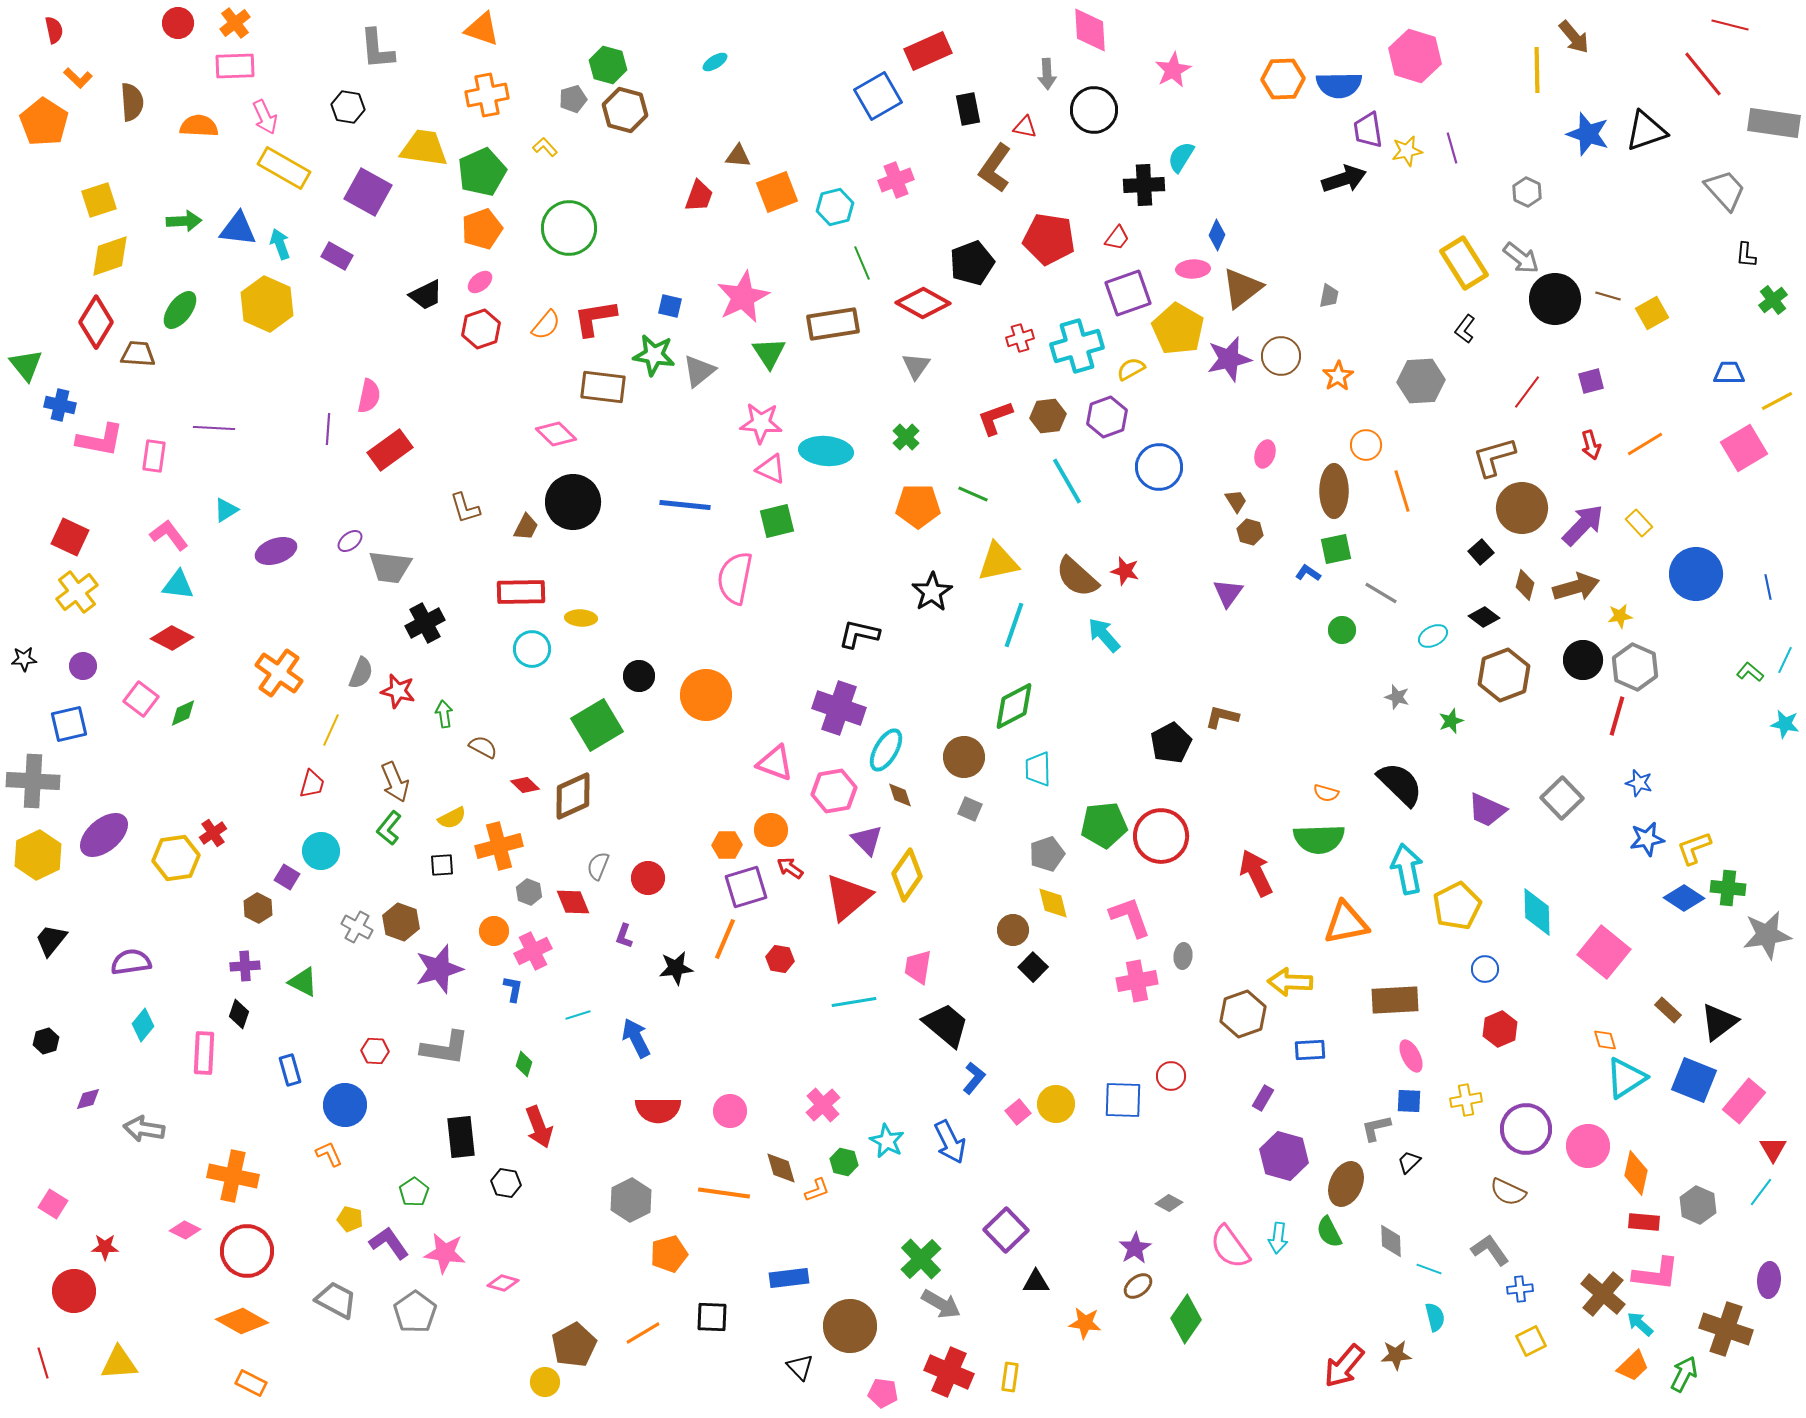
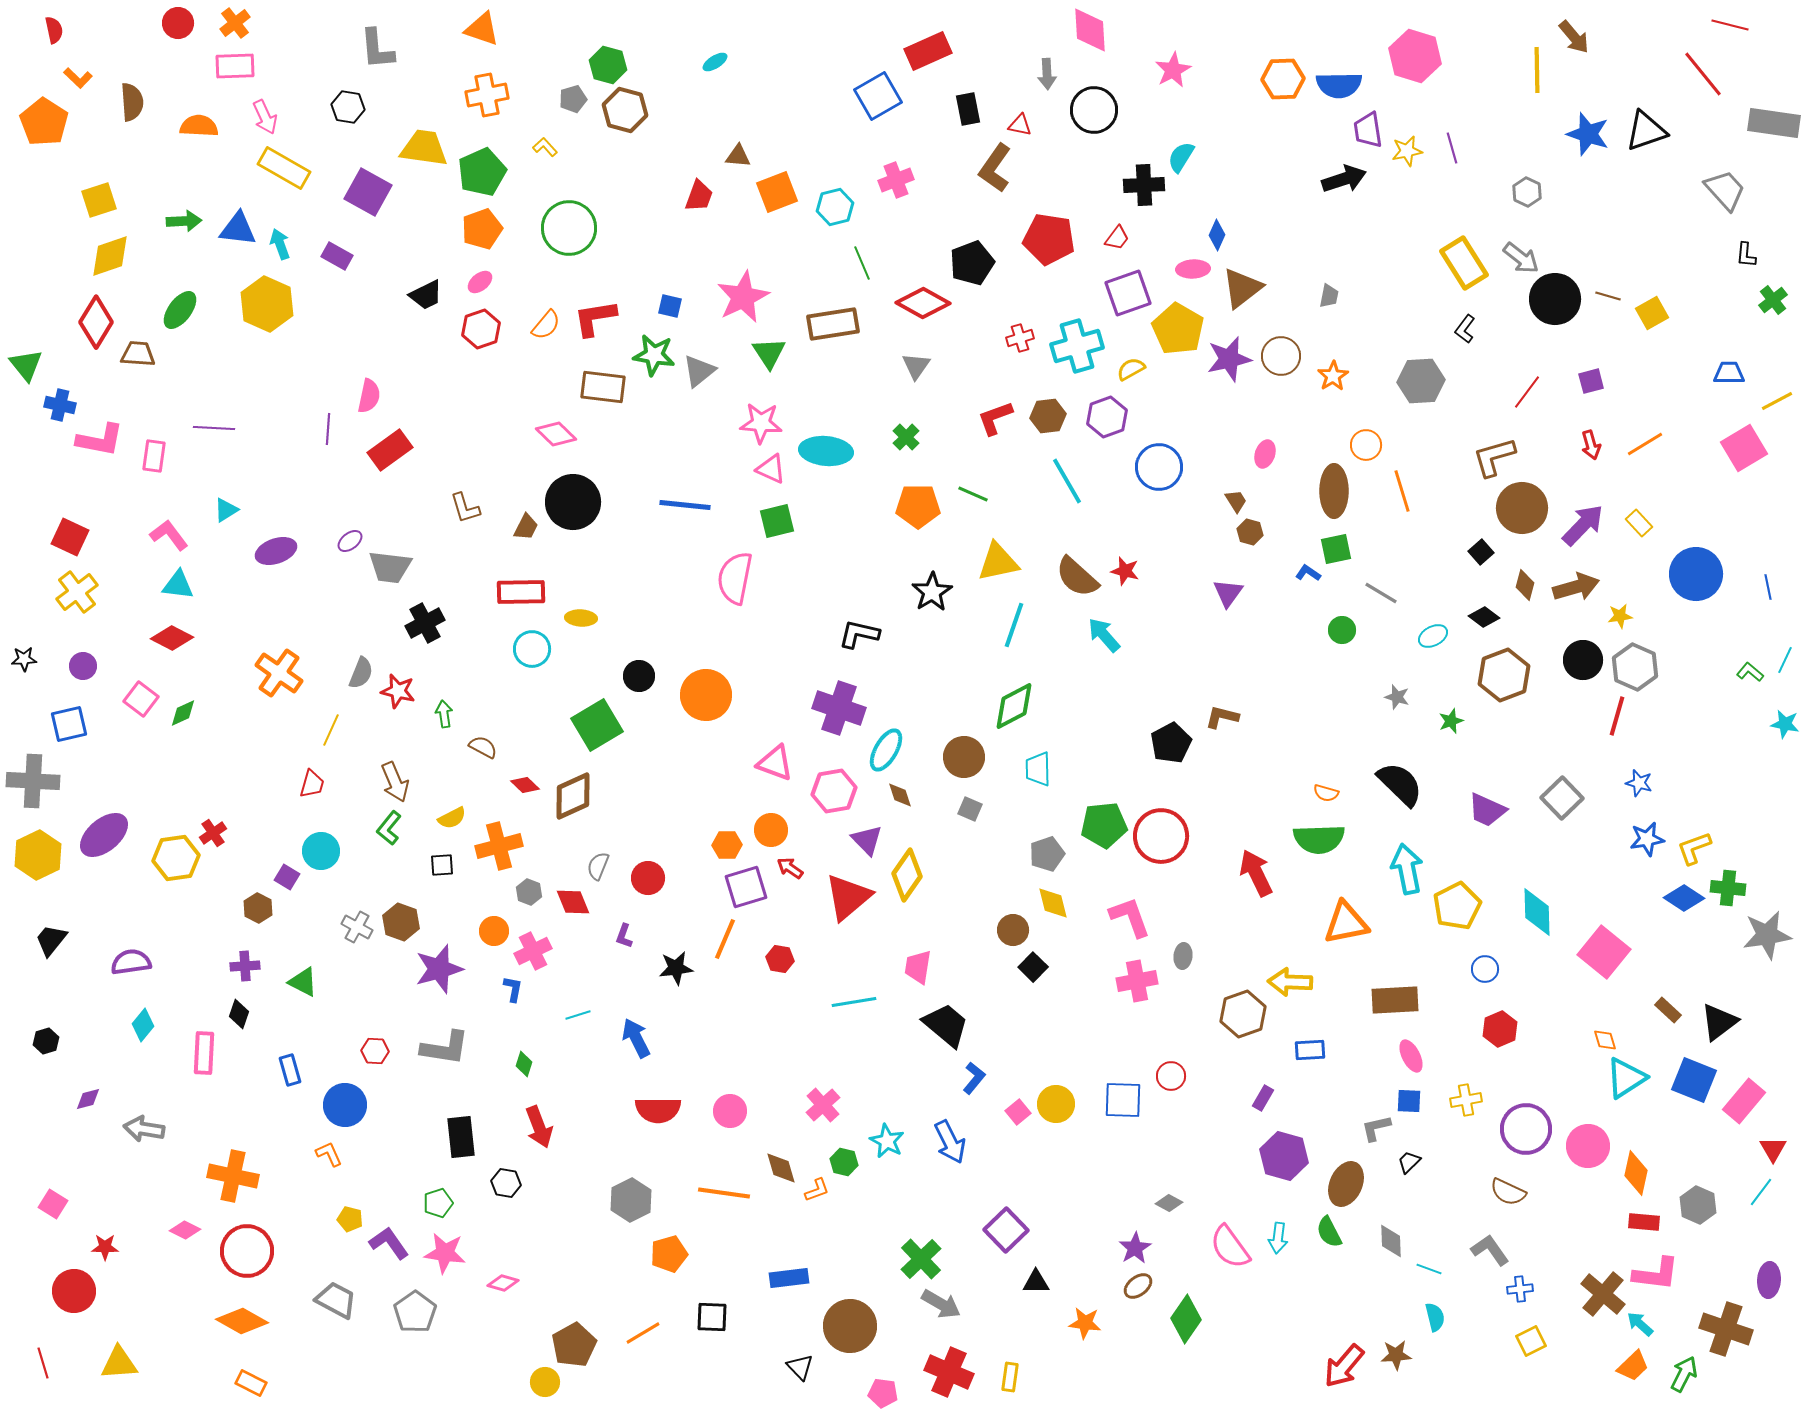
red triangle at (1025, 127): moved 5 px left, 2 px up
orange star at (1338, 376): moved 5 px left
green pentagon at (414, 1192): moved 24 px right, 11 px down; rotated 16 degrees clockwise
